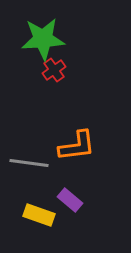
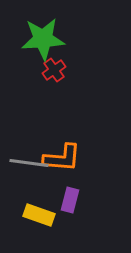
orange L-shape: moved 15 px left, 12 px down; rotated 12 degrees clockwise
purple rectangle: rotated 65 degrees clockwise
